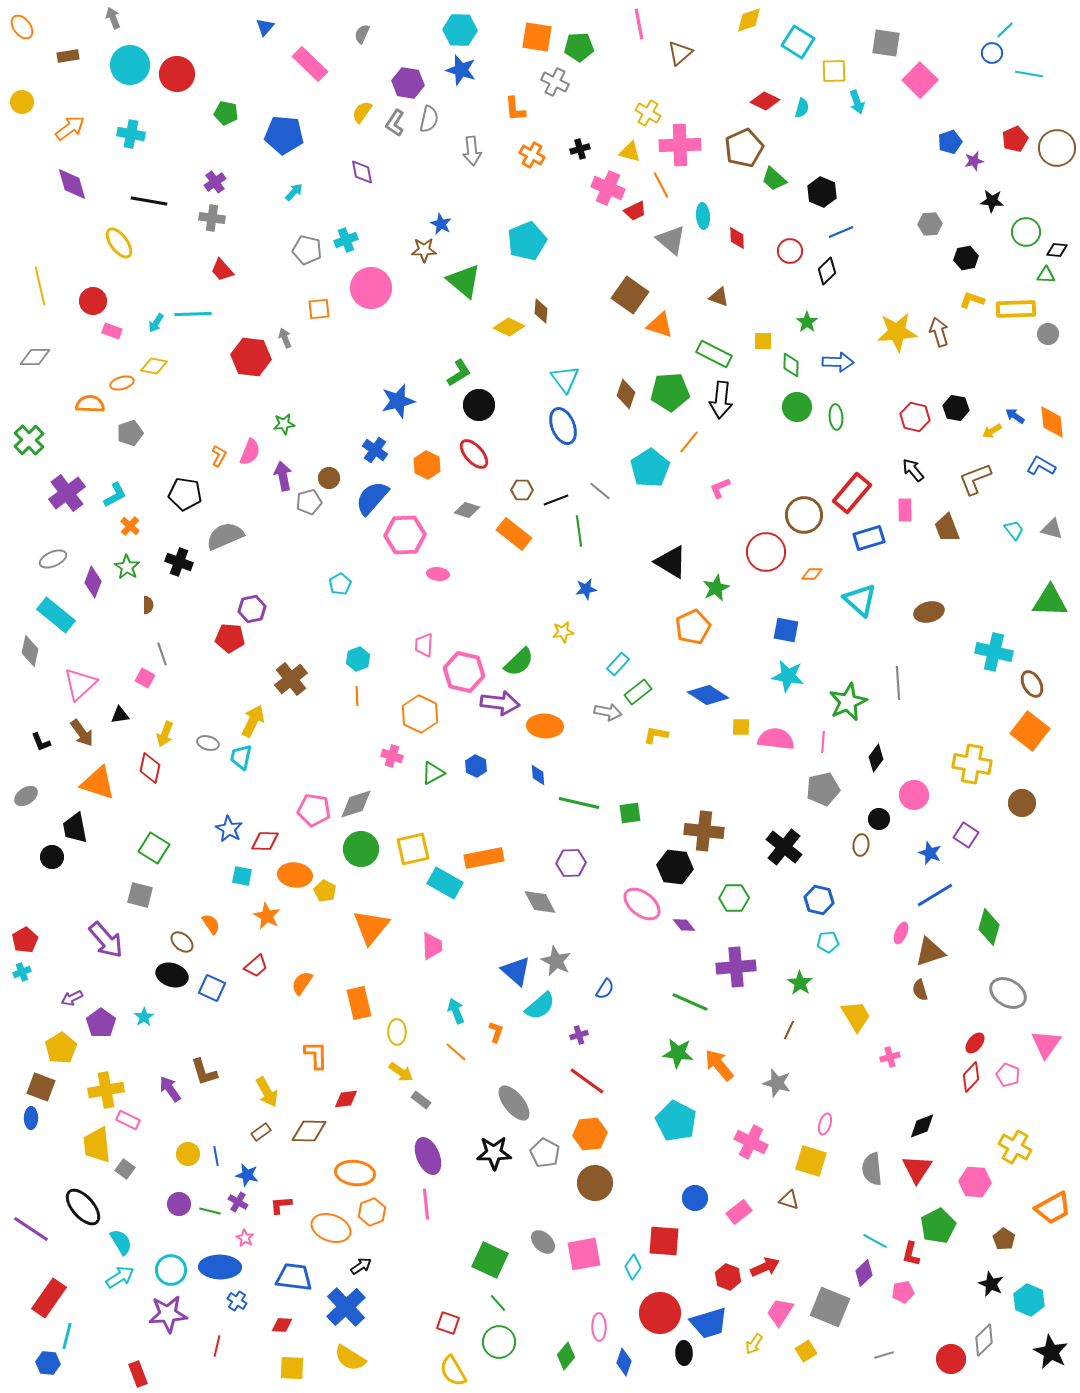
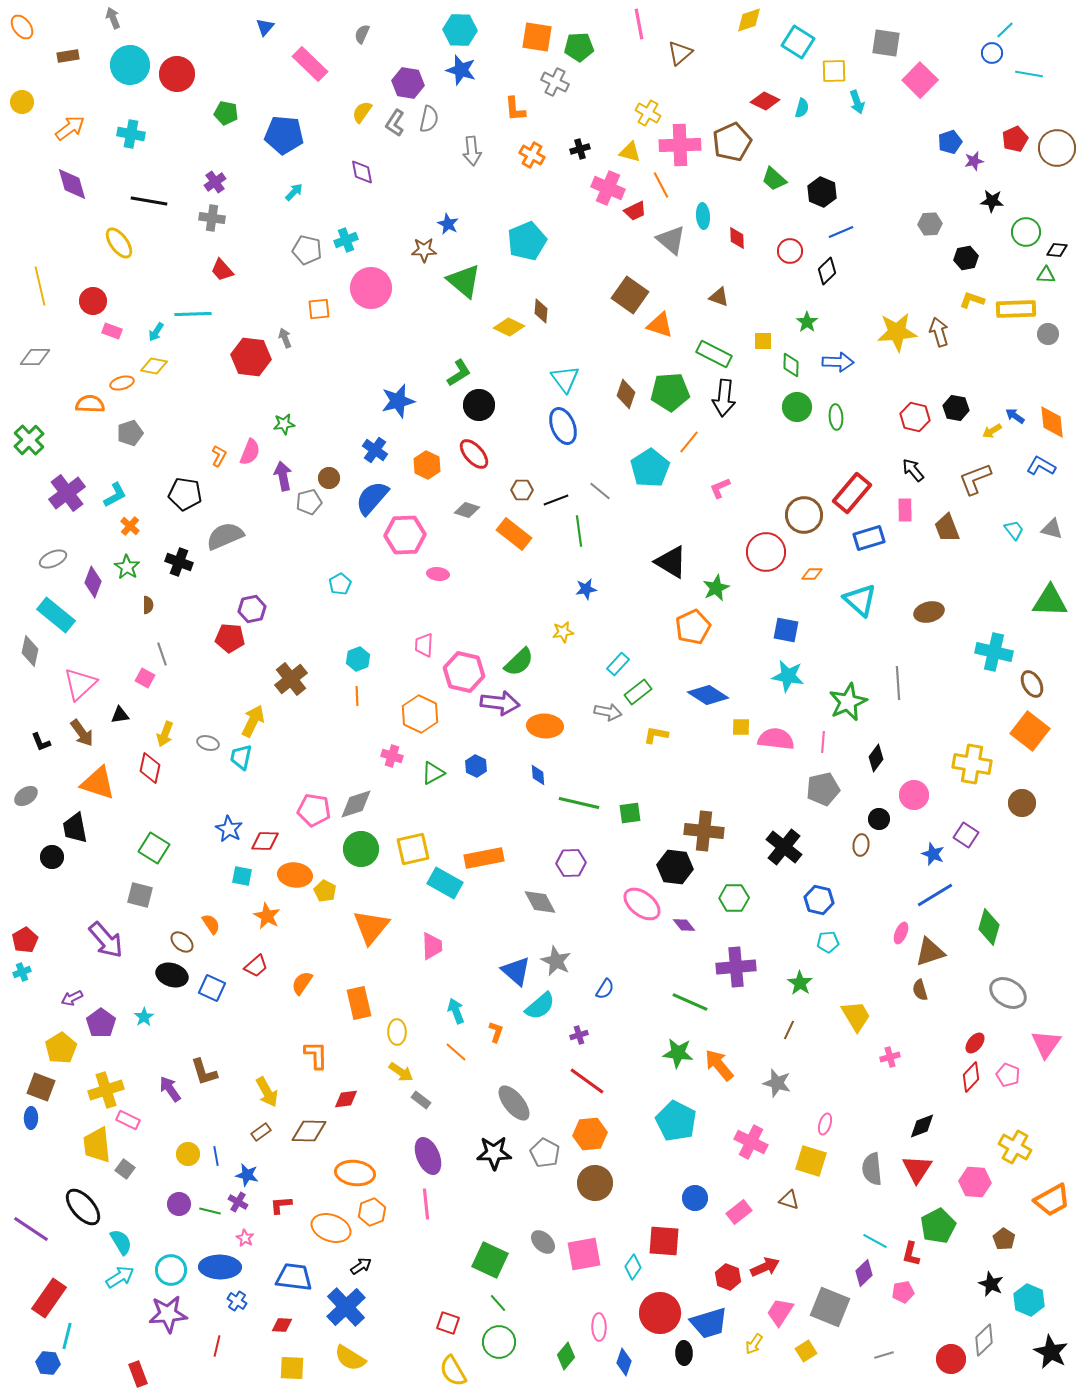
brown pentagon at (744, 148): moved 12 px left, 6 px up
blue star at (441, 224): moved 7 px right
cyan arrow at (156, 323): moved 9 px down
black arrow at (721, 400): moved 3 px right, 2 px up
blue star at (930, 853): moved 3 px right, 1 px down
yellow cross at (106, 1090): rotated 8 degrees counterclockwise
orange trapezoid at (1053, 1208): moved 1 px left, 8 px up
